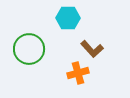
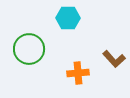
brown L-shape: moved 22 px right, 10 px down
orange cross: rotated 10 degrees clockwise
